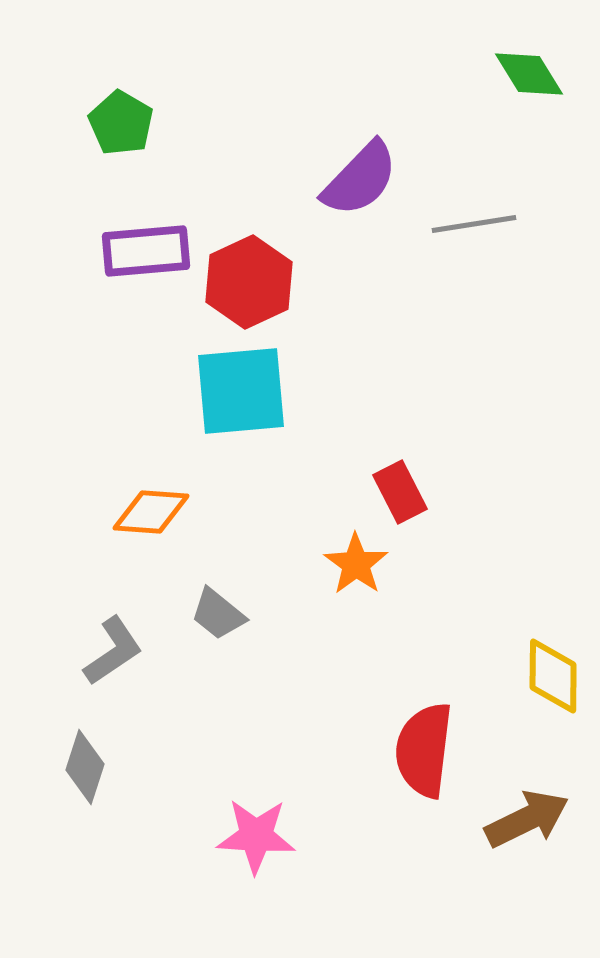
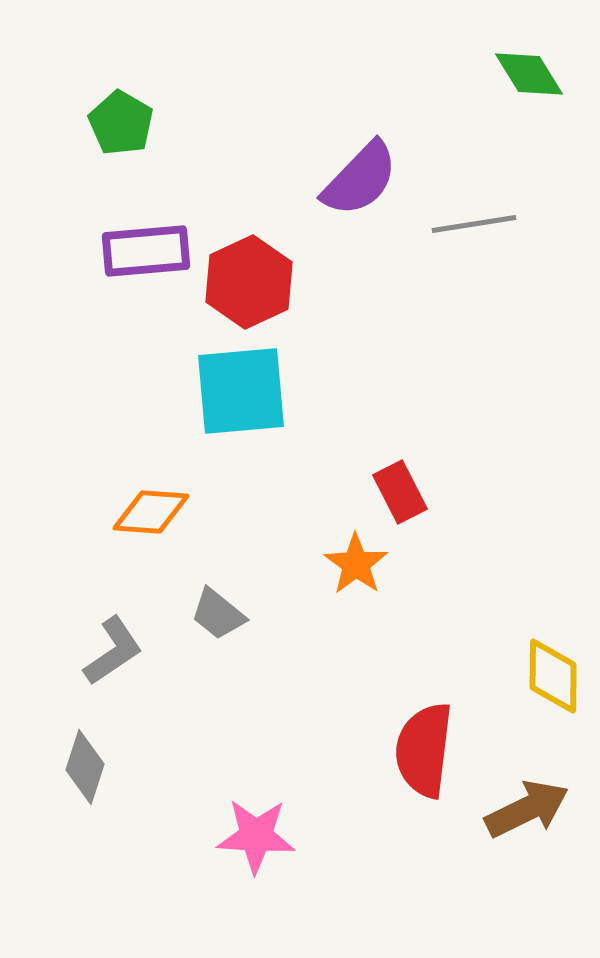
brown arrow: moved 10 px up
